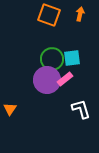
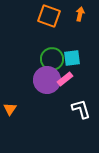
orange square: moved 1 px down
